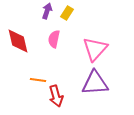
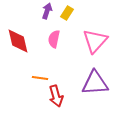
pink triangle: moved 8 px up
orange line: moved 2 px right, 2 px up
